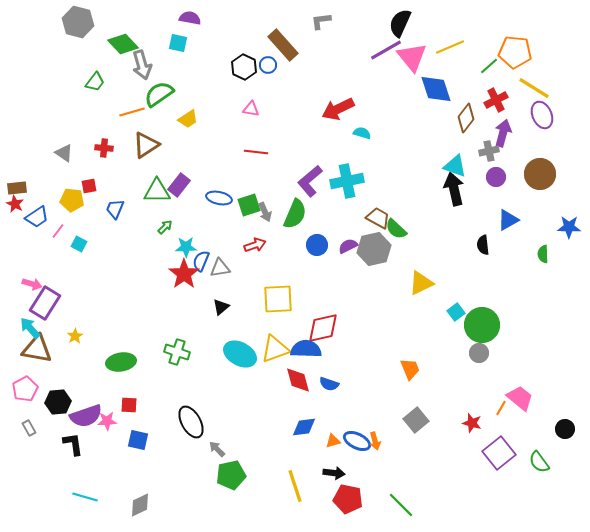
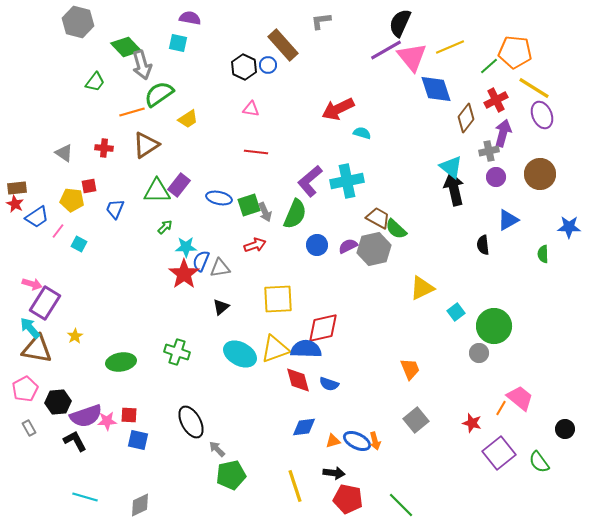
green diamond at (123, 44): moved 3 px right, 3 px down
cyan triangle at (455, 166): moved 4 px left, 1 px down; rotated 20 degrees clockwise
yellow triangle at (421, 283): moved 1 px right, 5 px down
green circle at (482, 325): moved 12 px right, 1 px down
red square at (129, 405): moved 10 px down
black L-shape at (73, 444): moved 2 px right, 3 px up; rotated 20 degrees counterclockwise
